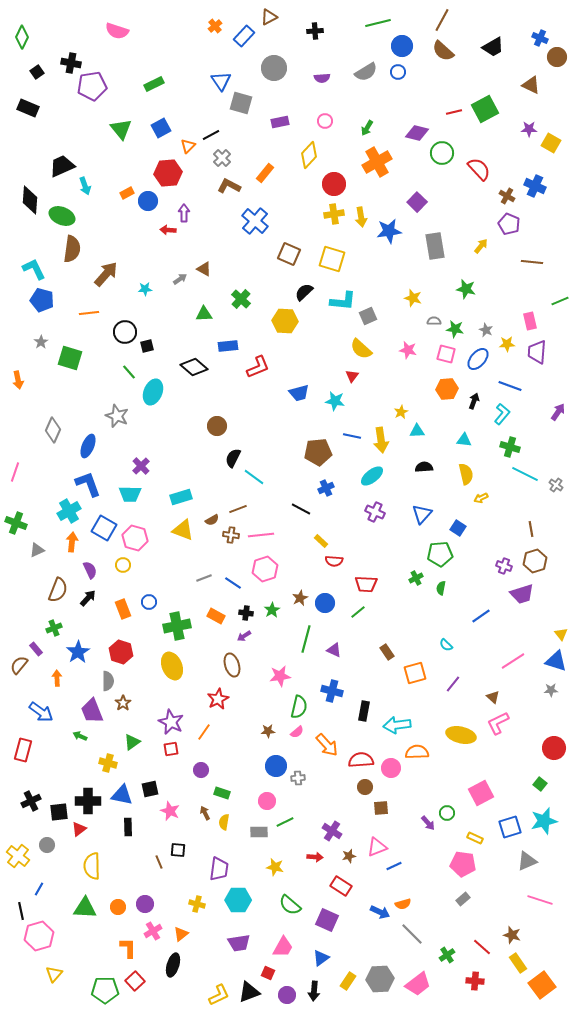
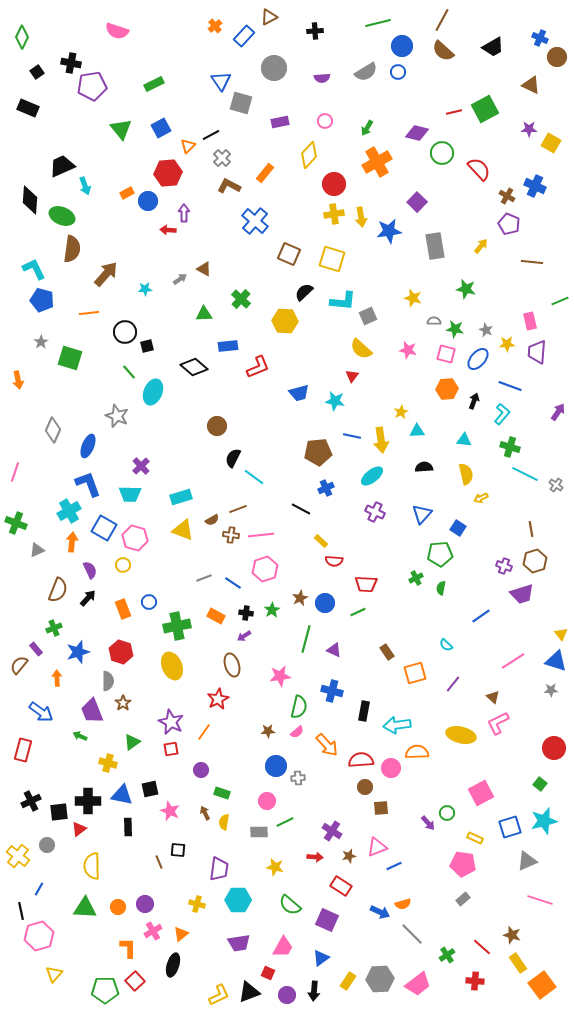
green line at (358, 612): rotated 14 degrees clockwise
blue star at (78, 652): rotated 15 degrees clockwise
